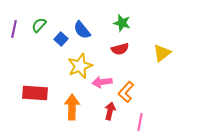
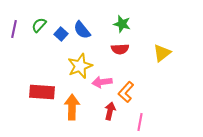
green star: moved 1 px down
blue square: moved 5 px up
red semicircle: rotated 12 degrees clockwise
red rectangle: moved 7 px right, 1 px up
